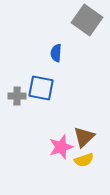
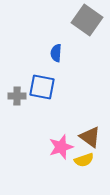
blue square: moved 1 px right, 1 px up
brown triangle: moved 6 px right; rotated 40 degrees counterclockwise
